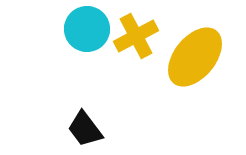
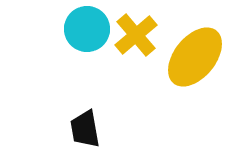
yellow cross: moved 1 px up; rotated 12 degrees counterclockwise
black trapezoid: rotated 27 degrees clockwise
